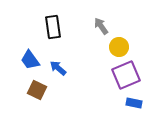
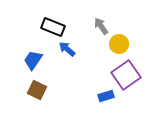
black rectangle: rotated 60 degrees counterclockwise
yellow circle: moved 3 px up
blue trapezoid: moved 3 px right; rotated 70 degrees clockwise
blue arrow: moved 9 px right, 19 px up
purple square: rotated 12 degrees counterclockwise
blue rectangle: moved 28 px left, 7 px up; rotated 28 degrees counterclockwise
